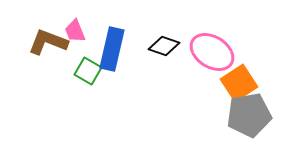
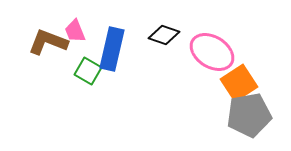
black diamond: moved 11 px up
